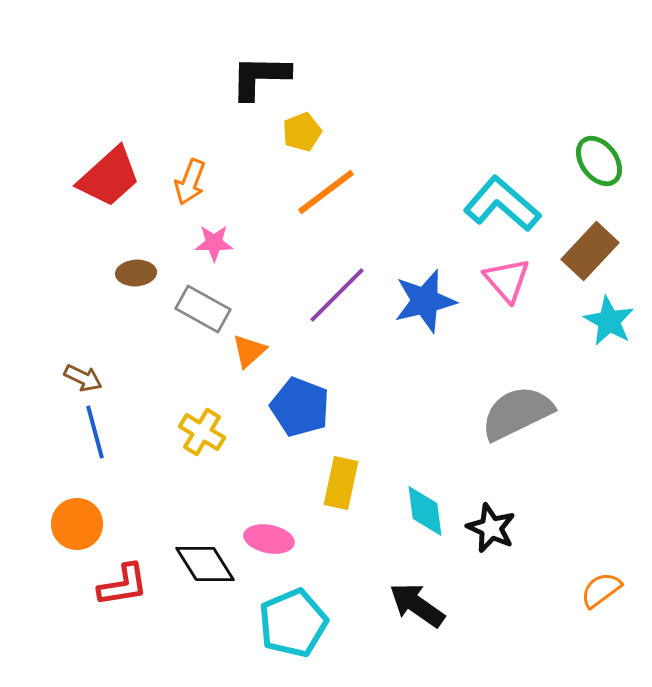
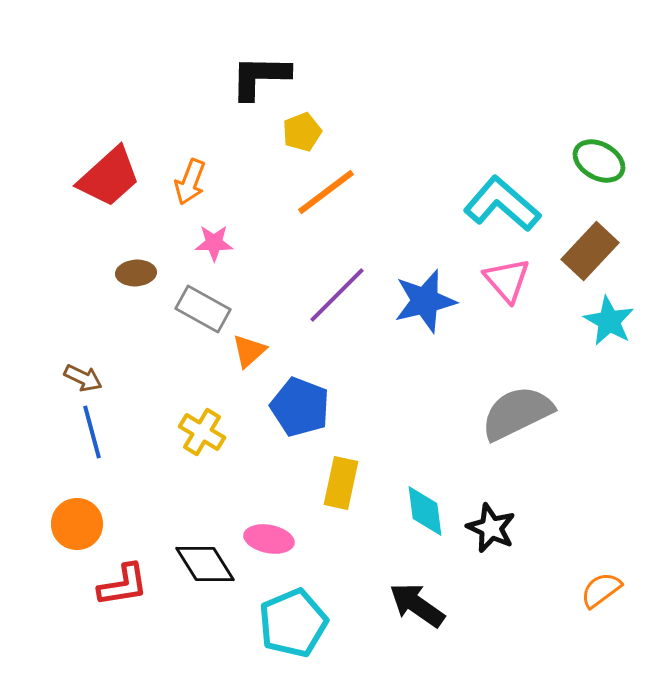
green ellipse: rotated 24 degrees counterclockwise
blue line: moved 3 px left
